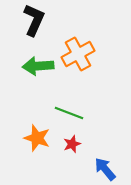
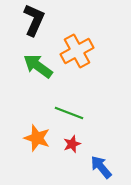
orange cross: moved 1 px left, 3 px up
green arrow: rotated 40 degrees clockwise
blue arrow: moved 4 px left, 2 px up
